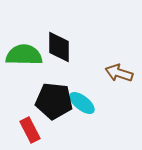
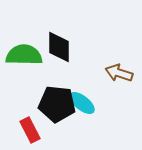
black pentagon: moved 3 px right, 3 px down
